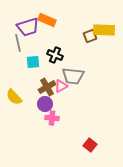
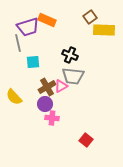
brown square: moved 19 px up; rotated 16 degrees counterclockwise
black cross: moved 15 px right
red square: moved 4 px left, 5 px up
